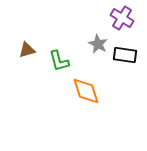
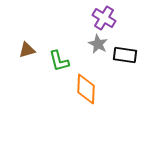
purple cross: moved 18 px left
orange diamond: moved 2 px up; rotated 20 degrees clockwise
